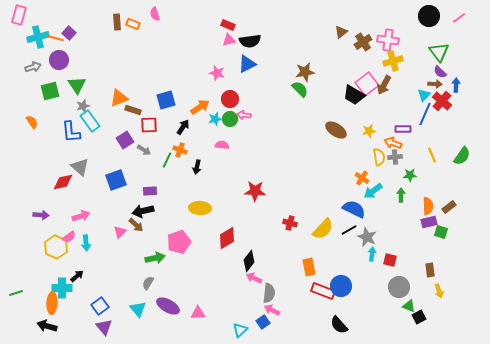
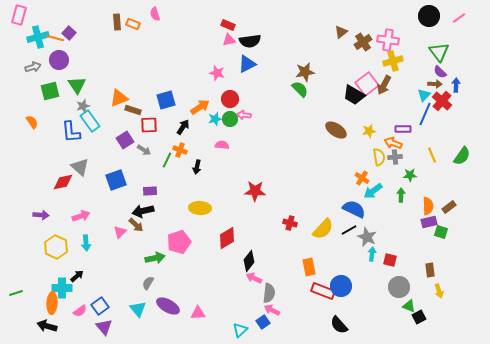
pink semicircle at (69, 237): moved 11 px right, 74 px down
